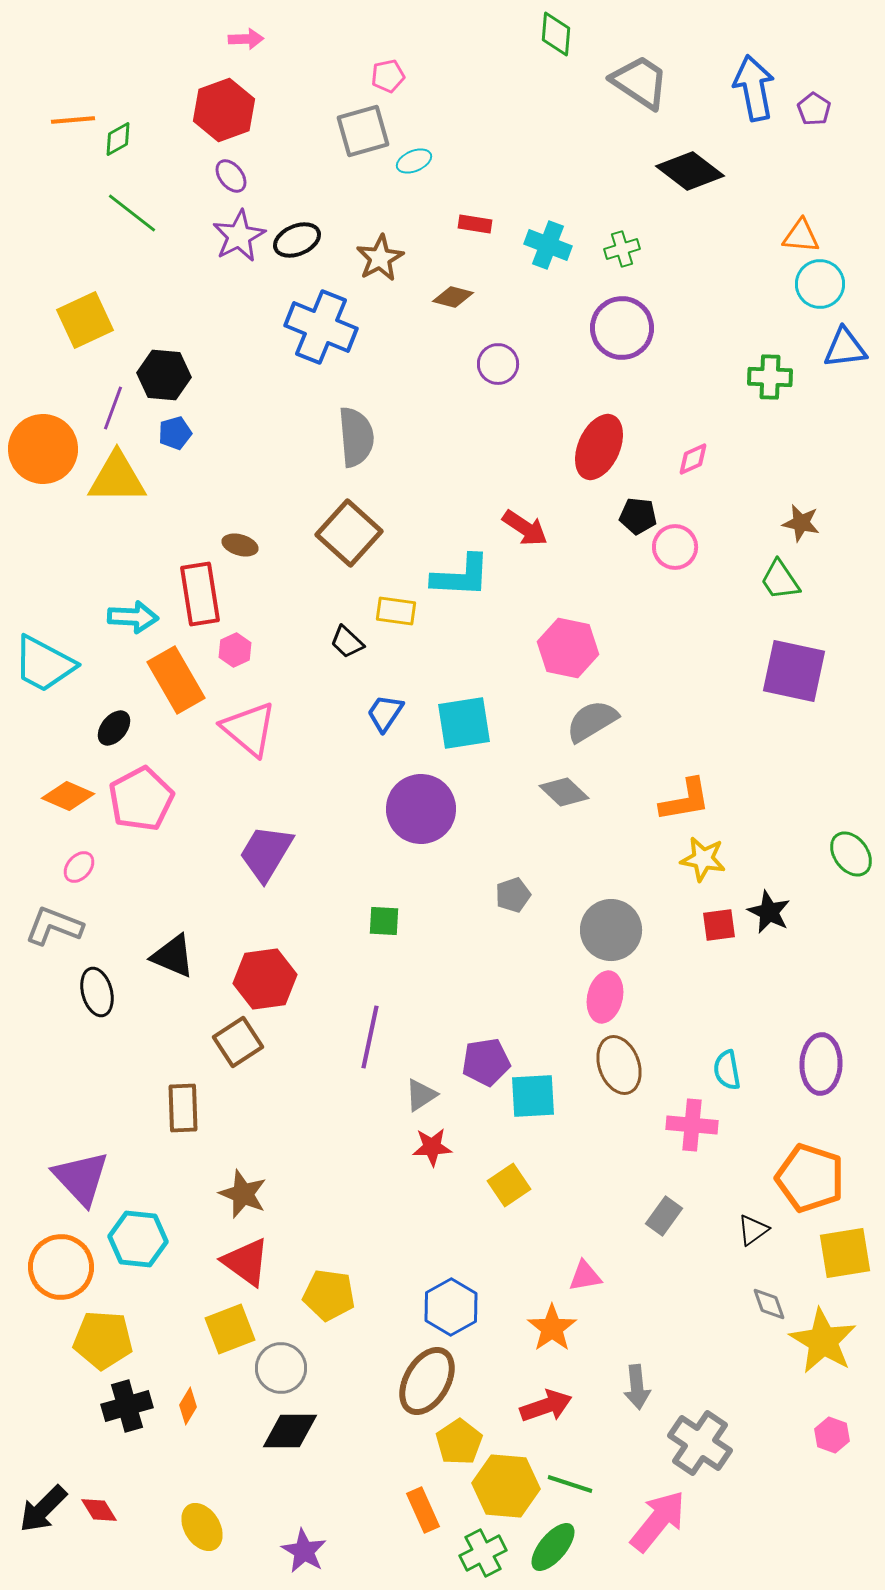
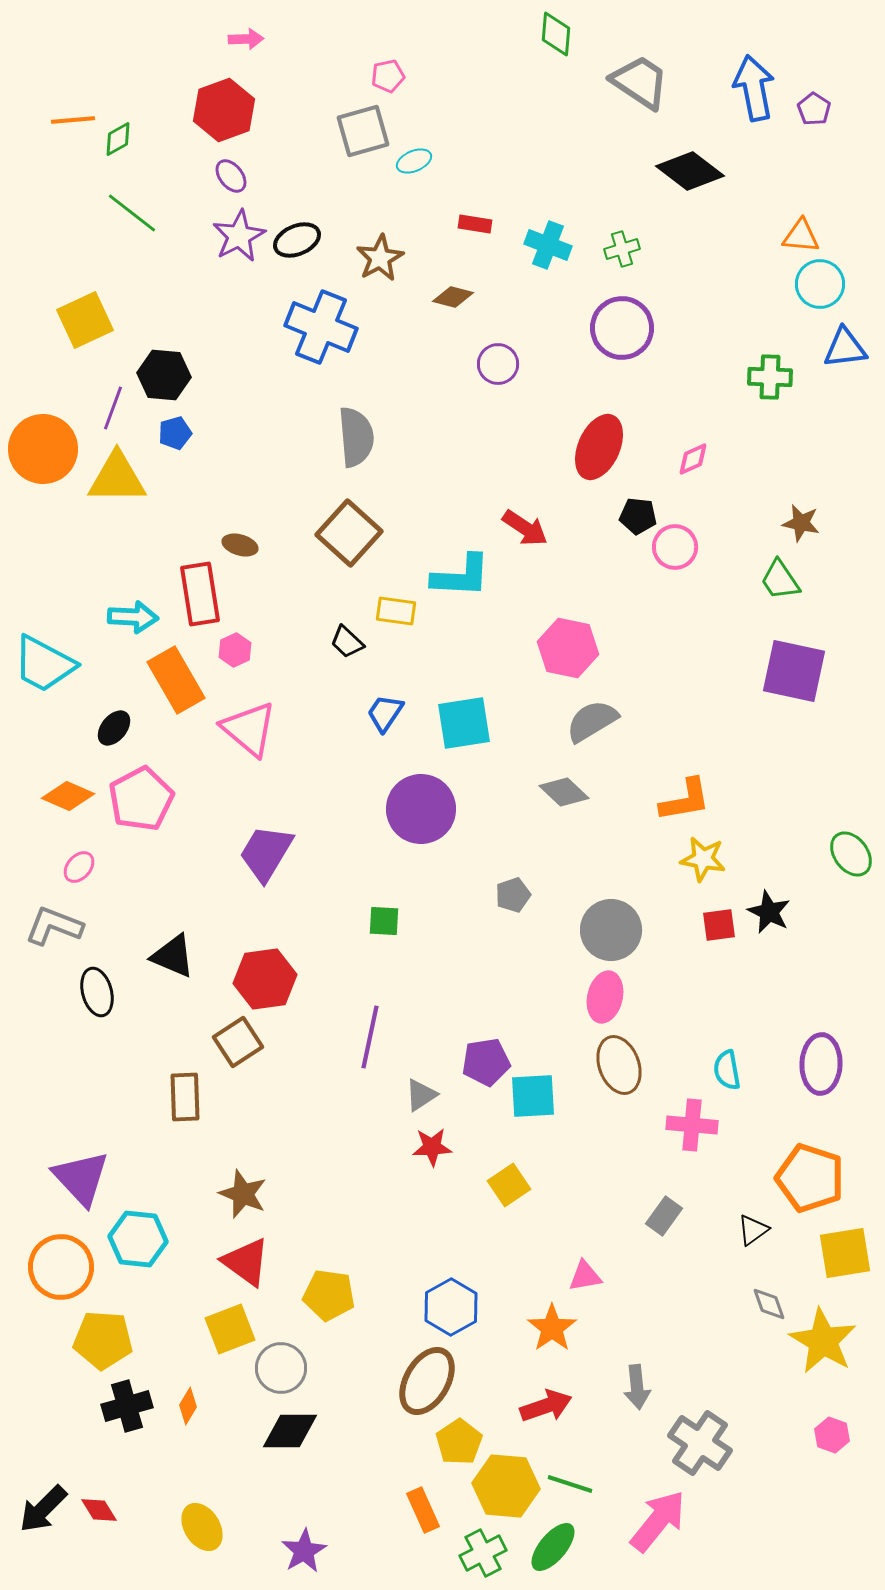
brown rectangle at (183, 1108): moved 2 px right, 11 px up
purple star at (304, 1551): rotated 12 degrees clockwise
